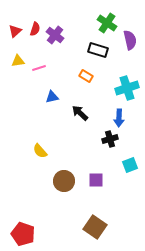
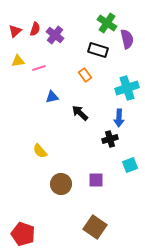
purple semicircle: moved 3 px left, 1 px up
orange rectangle: moved 1 px left, 1 px up; rotated 24 degrees clockwise
brown circle: moved 3 px left, 3 px down
